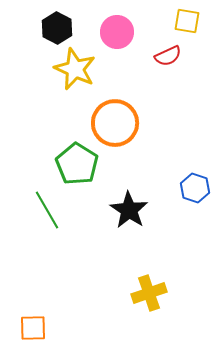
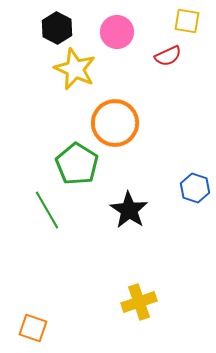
yellow cross: moved 10 px left, 9 px down
orange square: rotated 20 degrees clockwise
